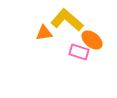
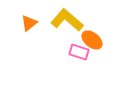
orange triangle: moved 15 px left, 10 px up; rotated 30 degrees counterclockwise
